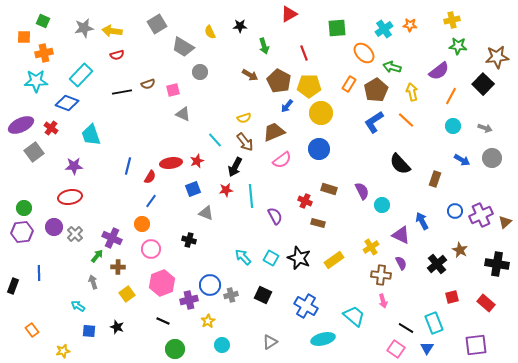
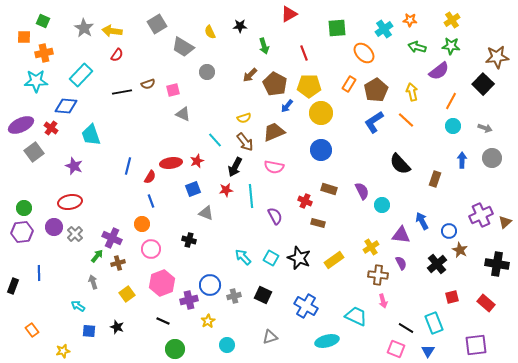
yellow cross at (452, 20): rotated 21 degrees counterclockwise
orange star at (410, 25): moved 5 px up
gray star at (84, 28): rotated 30 degrees counterclockwise
green star at (458, 46): moved 7 px left
red semicircle at (117, 55): rotated 40 degrees counterclockwise
green arrow at (392, 67): moved 25 px right, 20 px up
gray circle at (200, 72): moved 7 px right
brown arrow at (250, 75): rotated 105 degrees clockwise
brown pentagon at (279, 81): moved 4 px left, 3 px down
orange line at (451, 96): moved 5 px down
blue diamond at (67, 103): moved 1 px left, 3 px down; rotated 15 degrees counterclockwise
blue circle at (319, 149): moved 2 px right, 1 px down
pink semicircle at (282, 160): moved 8 px left, 7 px down; rotated 48 degrees clockwise
blue arrow at (462, 160): rotated 119 degrees counterclockwise
purple star at (74, 166): rotated 24 degrees clockwise
red ellipse at (70, 197): moved 5 px down
blue line at (151, 201): rotated 56 degrees counterclockwise
blue circle at (455, 211): moved 6 px left, 20 px down
purple triangle at (401, 235): rotated 18 degrees counterclockwise
brown cross at (118, 267): moved 4 px up; rotated 16 degrees counterclockwise
brown cross at (381, 275): moved 3 px left
gray cross at (231, 295): moved 3 px right, 1 px down
cyan trapezoid at (354, 316): moved 2 px right; rotated 15 degrees counterclockwise
cyan ellipse at (323, 339): moved 4 px right, 2 px down
gray triangle at (270, 342): moved 5 px up; rotated 14 degrees clockwise
cyan circle at (222, 345): moved 5 px right
blue triangle at (427, 348): moved 1 px right, 3 px down
pink square at (396, 349): rotated 12 degrees counterclockwise
